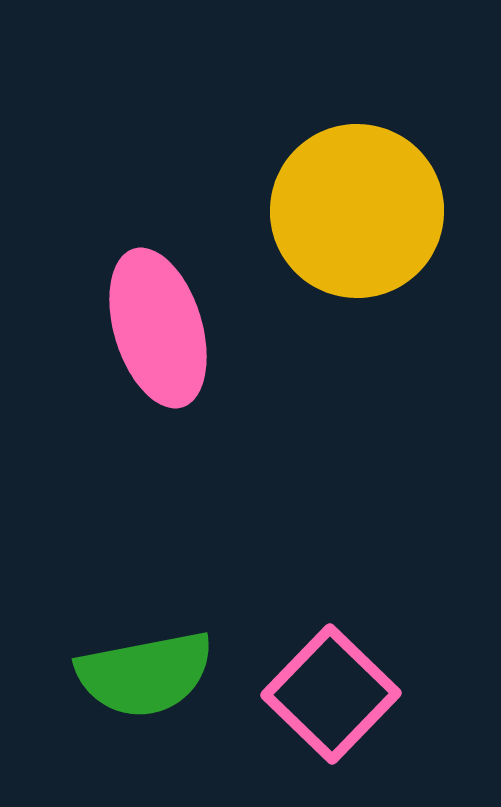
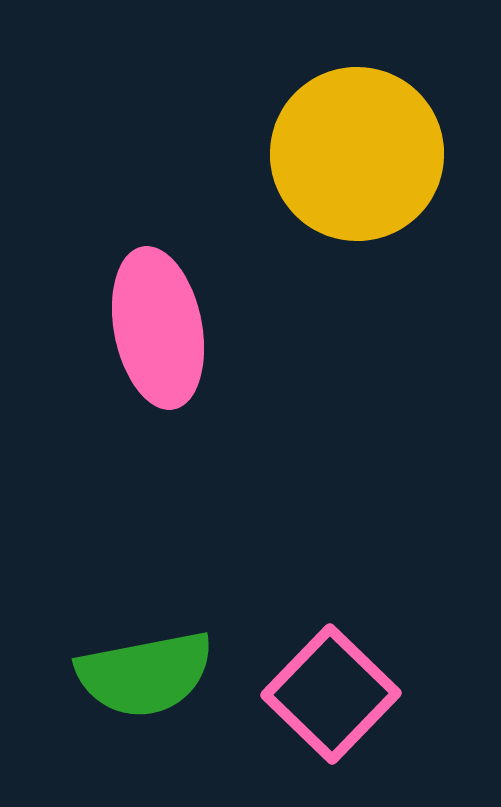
yellow circle: moved 57 px up
pink ellipse: rotated 6 degrees clockwise
